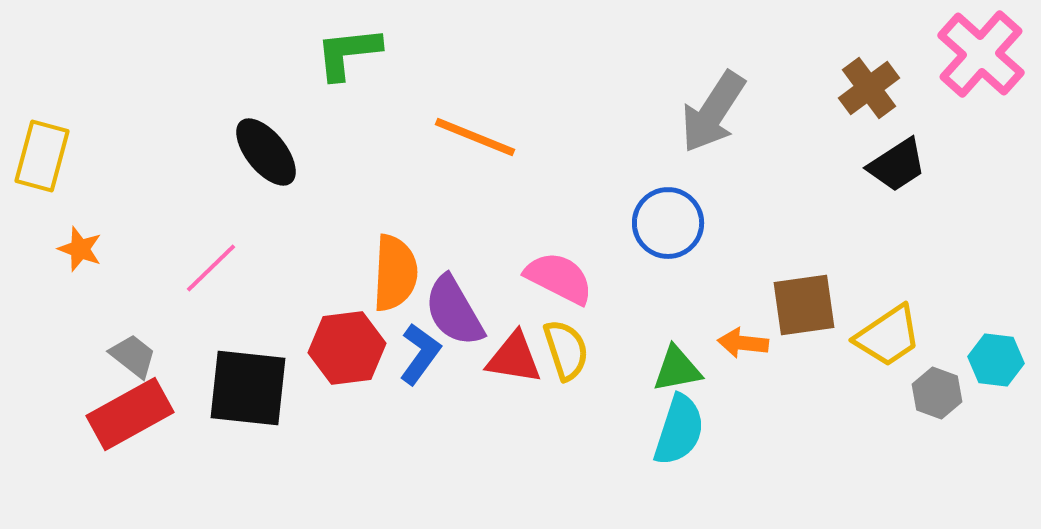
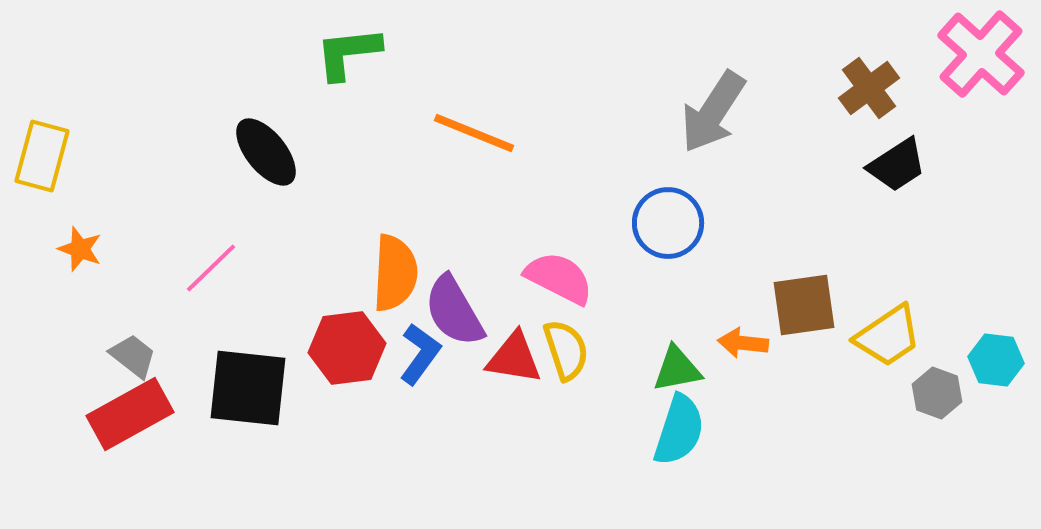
orange line: moved 1 px left, 4 px up
